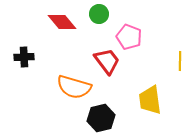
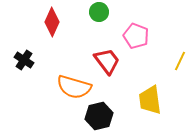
green circle: moved 2 px up
red diamond: moved 10 px left; rotated 64 degrees clockwise
pink pentagon: moved 7 px right, 1 px up
black cross: moved 3 px down; rotated 36 degrees clockwise
yellow line: rotated 24 degrees clockwise
black hexagon: moved 2 px left, 2 px up
